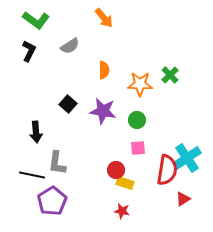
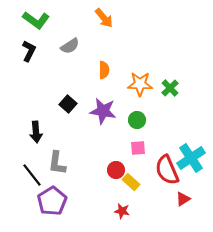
green cross: moved 13 px down
cyan cross: moved 4 px right
red semicircle: rotated 148 degrees clockwise
black line: rotated 40 degrees clockwise
yellow rectangle: moved 6 px right, 1 px up; rotated 24 degrees clockwise
